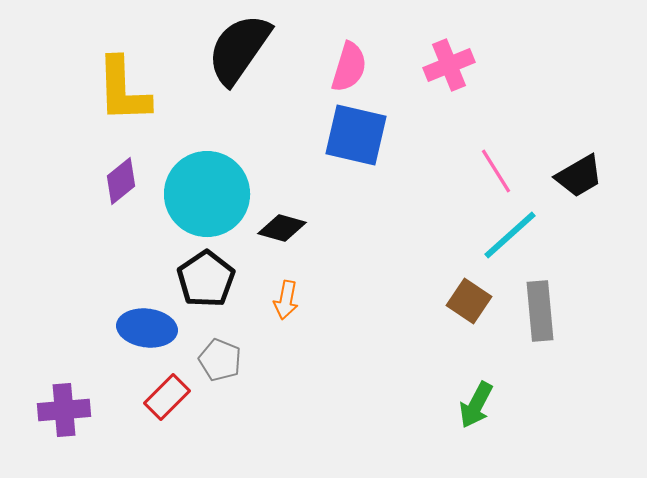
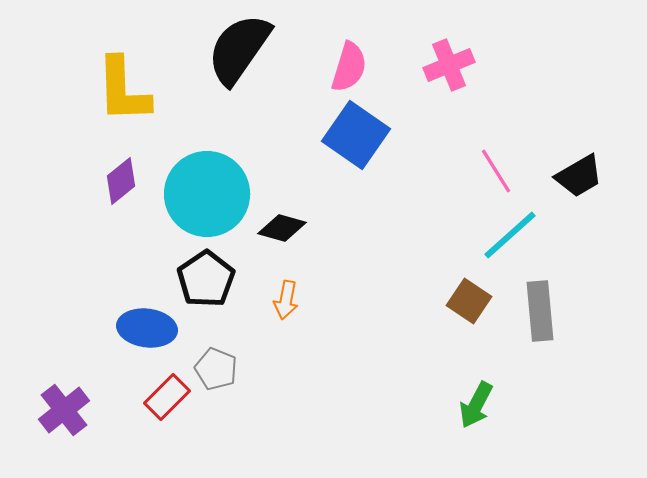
blue square: rotated 22 degrees clockwise
gray pentagon: moved 4 px left, 9 px down
purple cross: rotated 33 degrees counterclockwise
